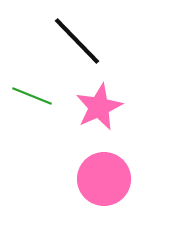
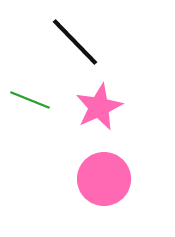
black line: moved 2 px left, 1 px down
green line: moved 2 px left, 4 px down
